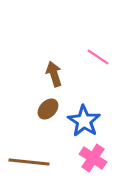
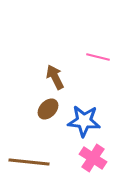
pink line: rotated 20 degrees counterclockwise
brown arrow: moved 1 px right, 3 px down; rotated 10 degrees counterclockwise
blue star: rotated 28 degrees counterclockwise
